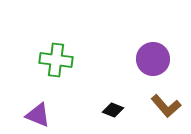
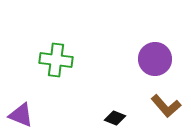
purple circle: moved 2 px right
black diamond: moved 2 px right, 8 px down
purple triangle: moved 17 px left
